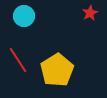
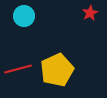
red line: moved 9 px down; rotated 72 degrees counterclockwise
yellow pentagon: rotated 8 degrees clockwise
